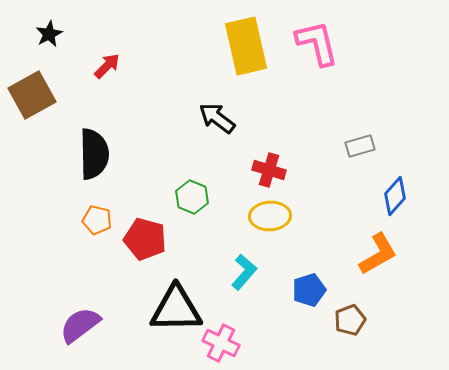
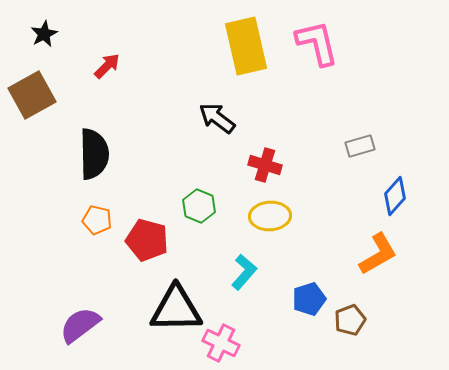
black star: moved 5 px left
red cross: moved 4 px left, 5 px up
green hexagon: moved 7 px right, 9 px down
red pentagon: moved 2 px right, 1 px down
blue pentagon: moved 9 px down
